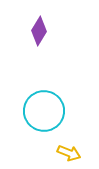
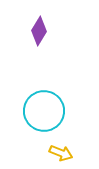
yellow arrow: moved 8 px left
